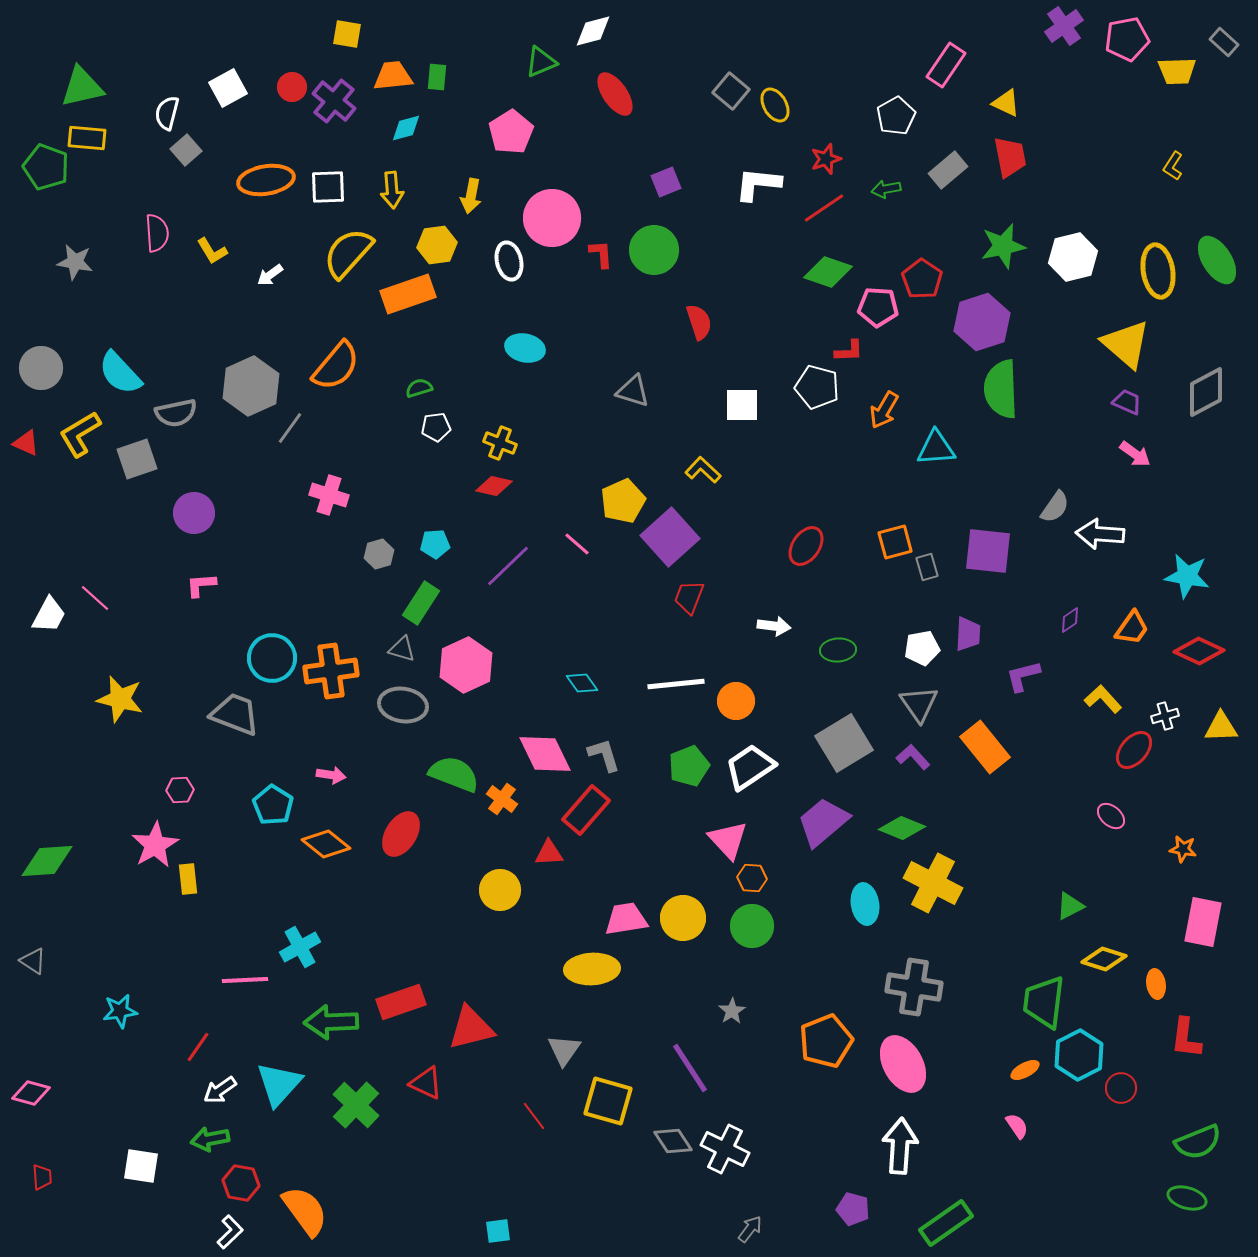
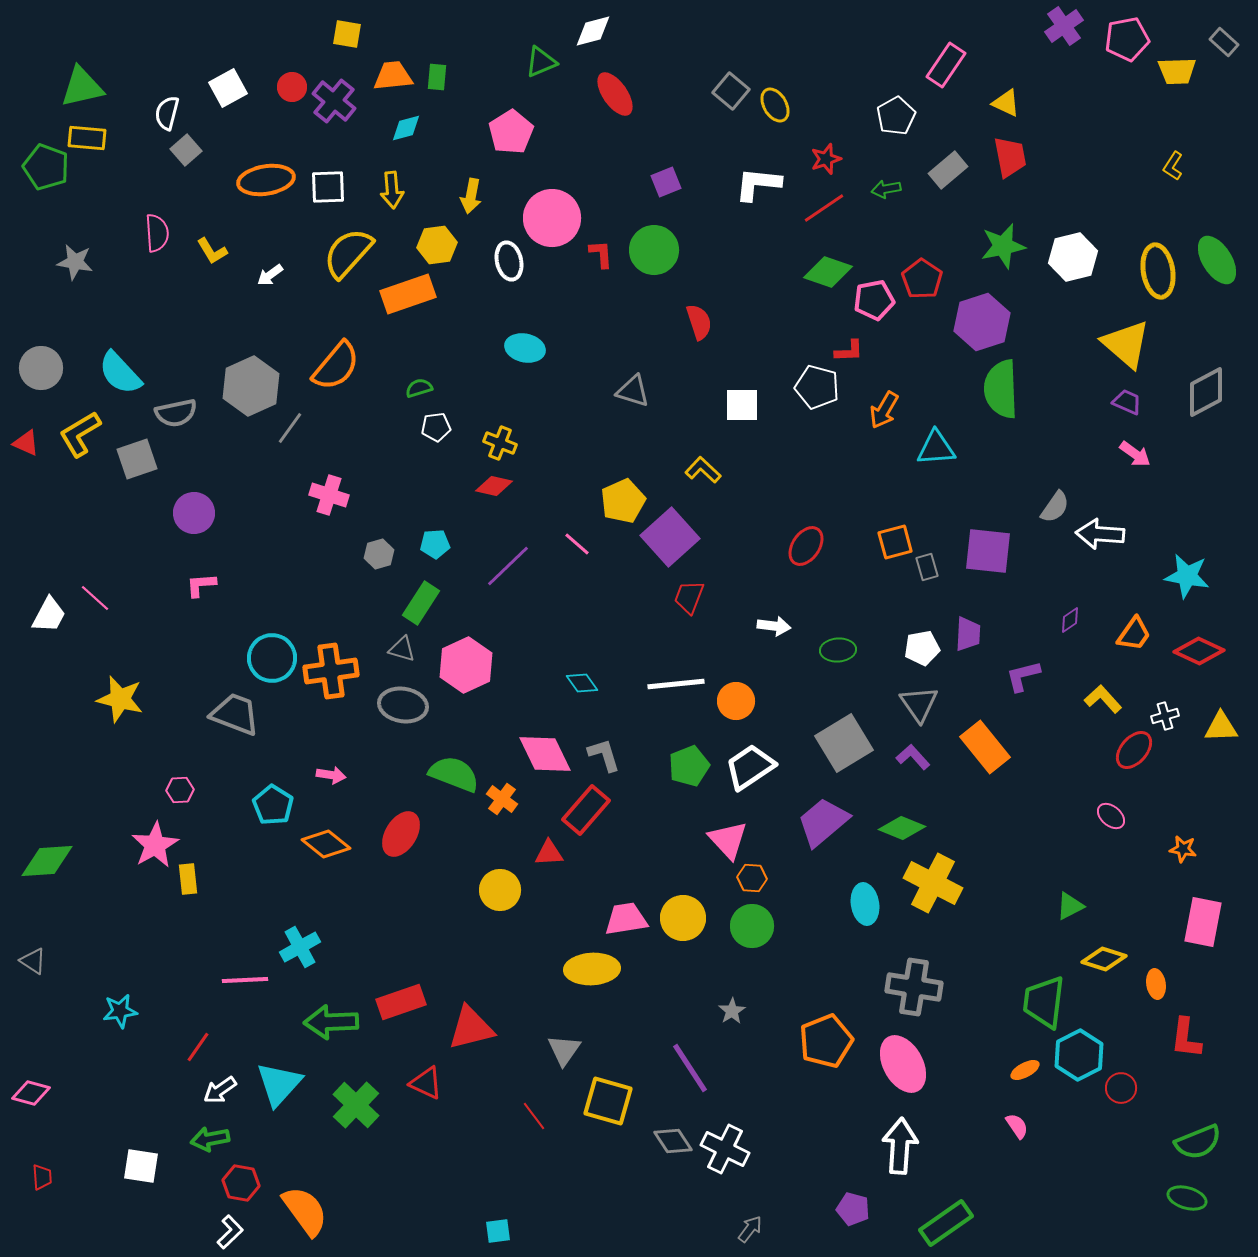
pink pentagon at (878, 307): moved 4 px left, 7 px up; rotated 15 degrees counterclockwise
orange trapezoid at (1132, 628): moved 2 px right, 6 px down
